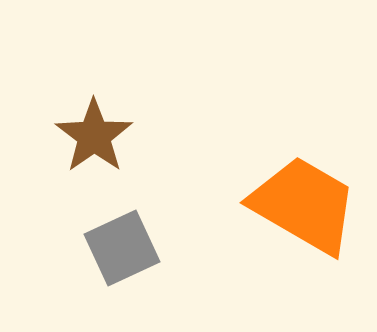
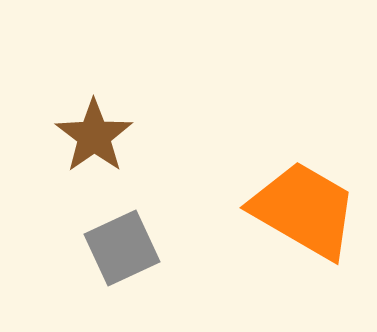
orange trapezoid: moved 5 px down
